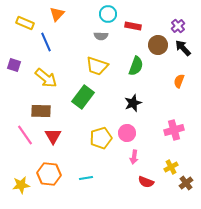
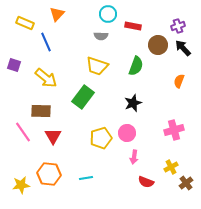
purple cross: rotated 24 degrees clockwise
pink line: moved 2 px left, 3 px up
